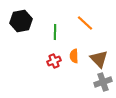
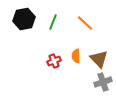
black hexagon: moved 3 px right, 2 px up
green line: moved 2 px left, 10 px up; rotated 21 degrees clockwise
orange semicircle: moved 2 px right
